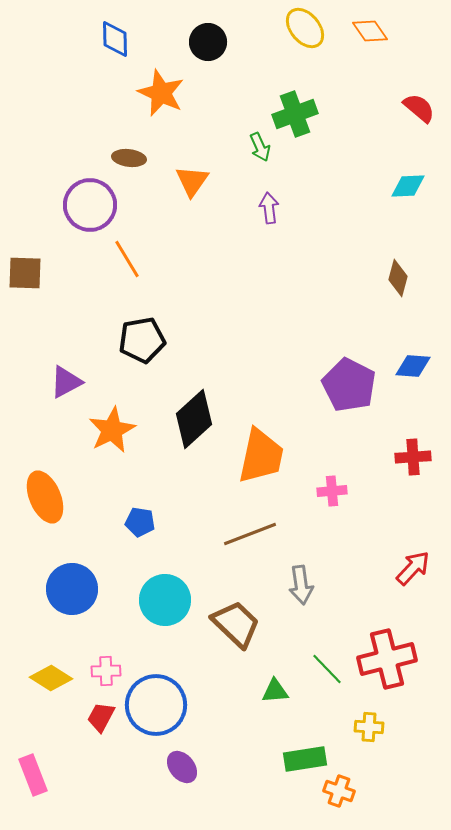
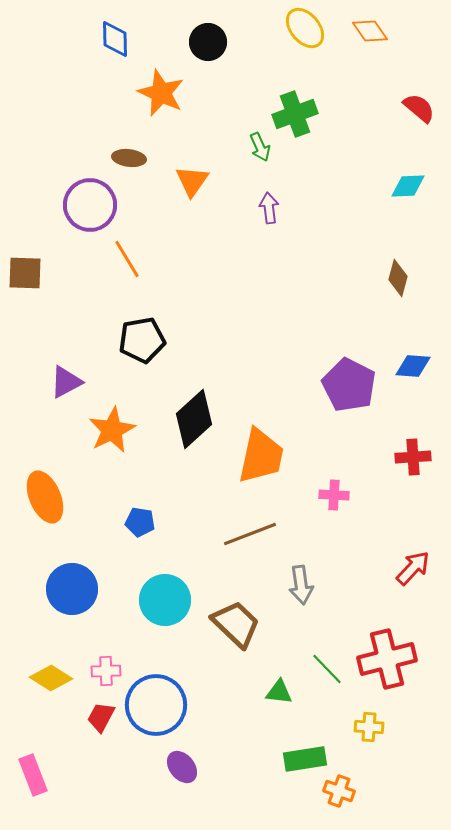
pink cross at (332, 491): moved 2 px right, 4 px down; rotated 8 degrees clockwise
green triangle at (275, 691): moved 4 px right, 1 px down; rotated 12 degrees clockwise
